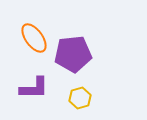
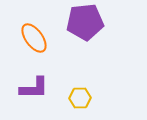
purple pentagon: moved 12 px right, 32 px up
yellow hexagon: rotated 15 degrees clockwise
